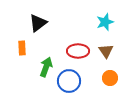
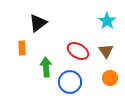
cyan star: moved 2 px right, 1 px up; rotated 18 degrees counterclockwise
red ellipse: rotated 30 degrees clockwise
green arrow: rotated 24 degrees counterclockwise
blue circle: moved 1 px right, 1 px down
